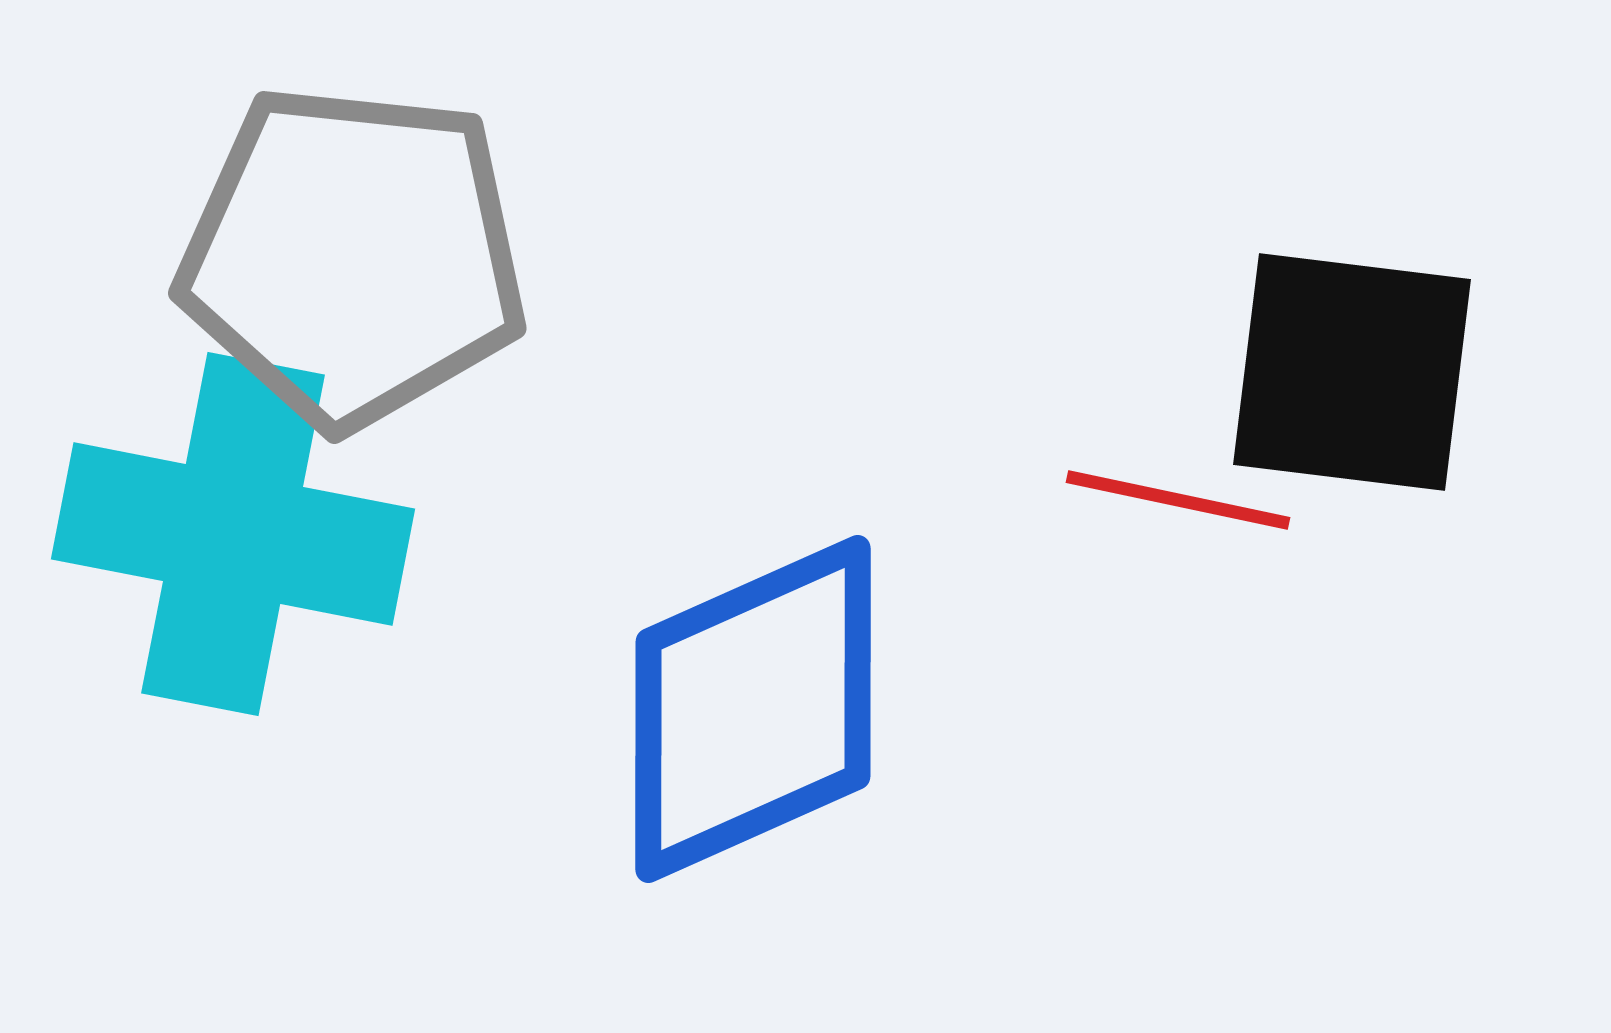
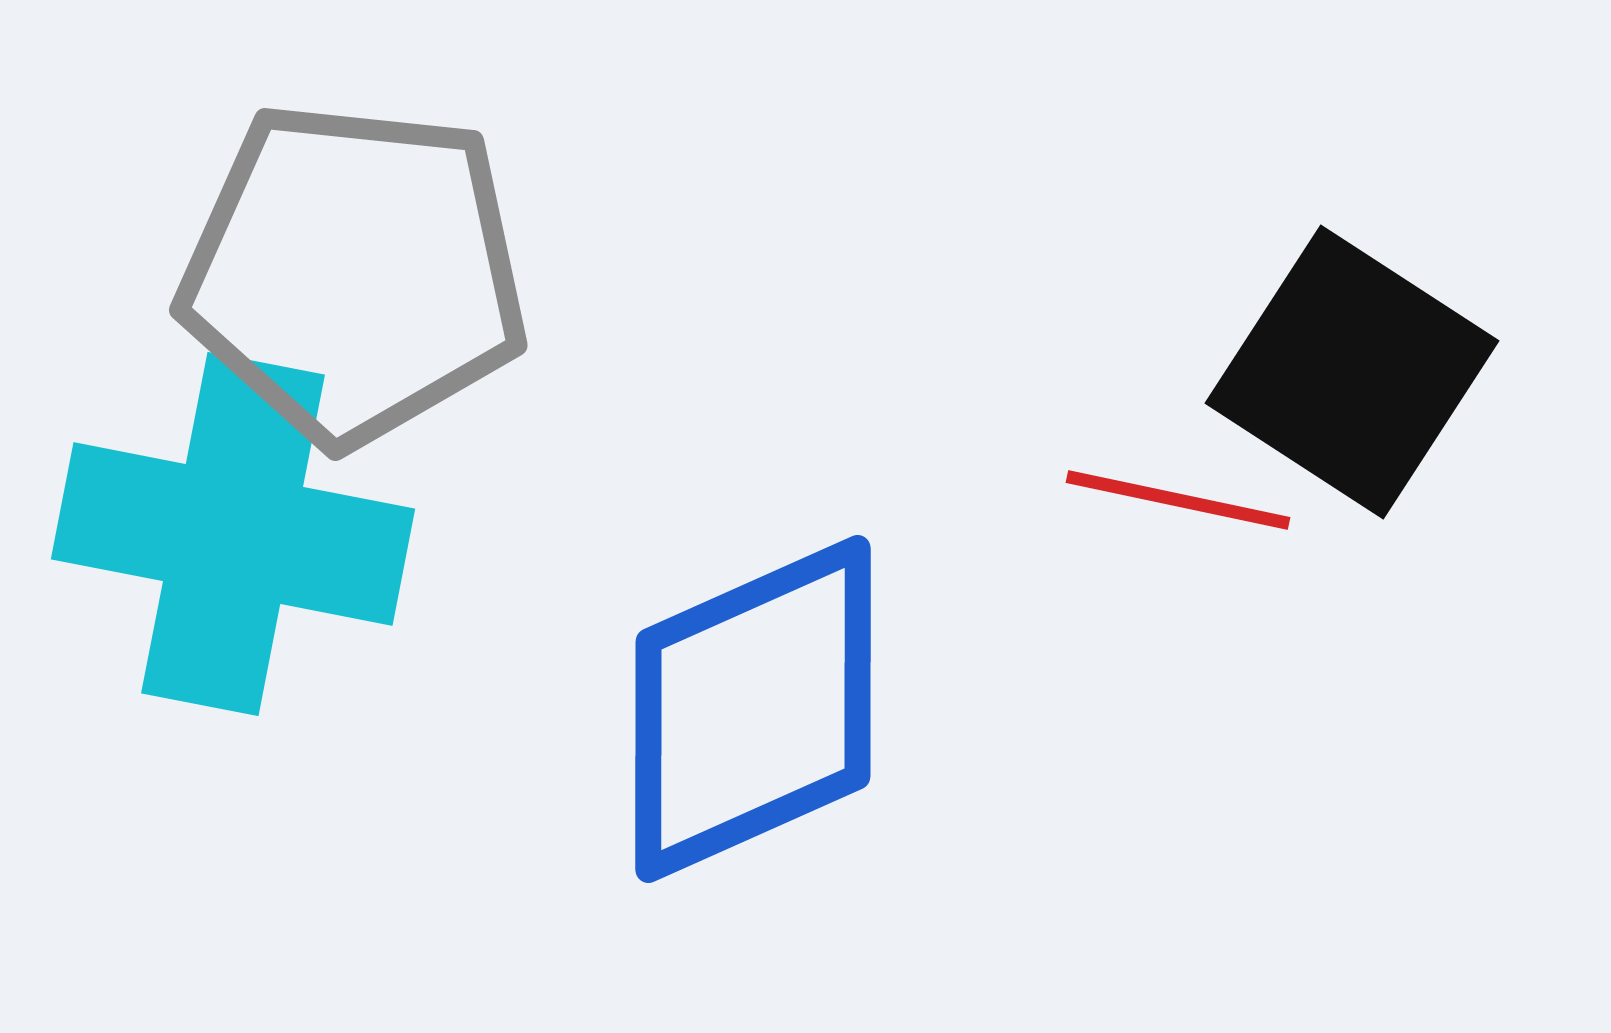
gray pentagon: moved 1 px right, 17 px down
black square: rotated 26 degrees clockwise
